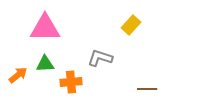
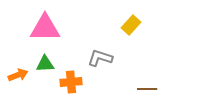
orange arrow: rotated 18 degrees clockwise
